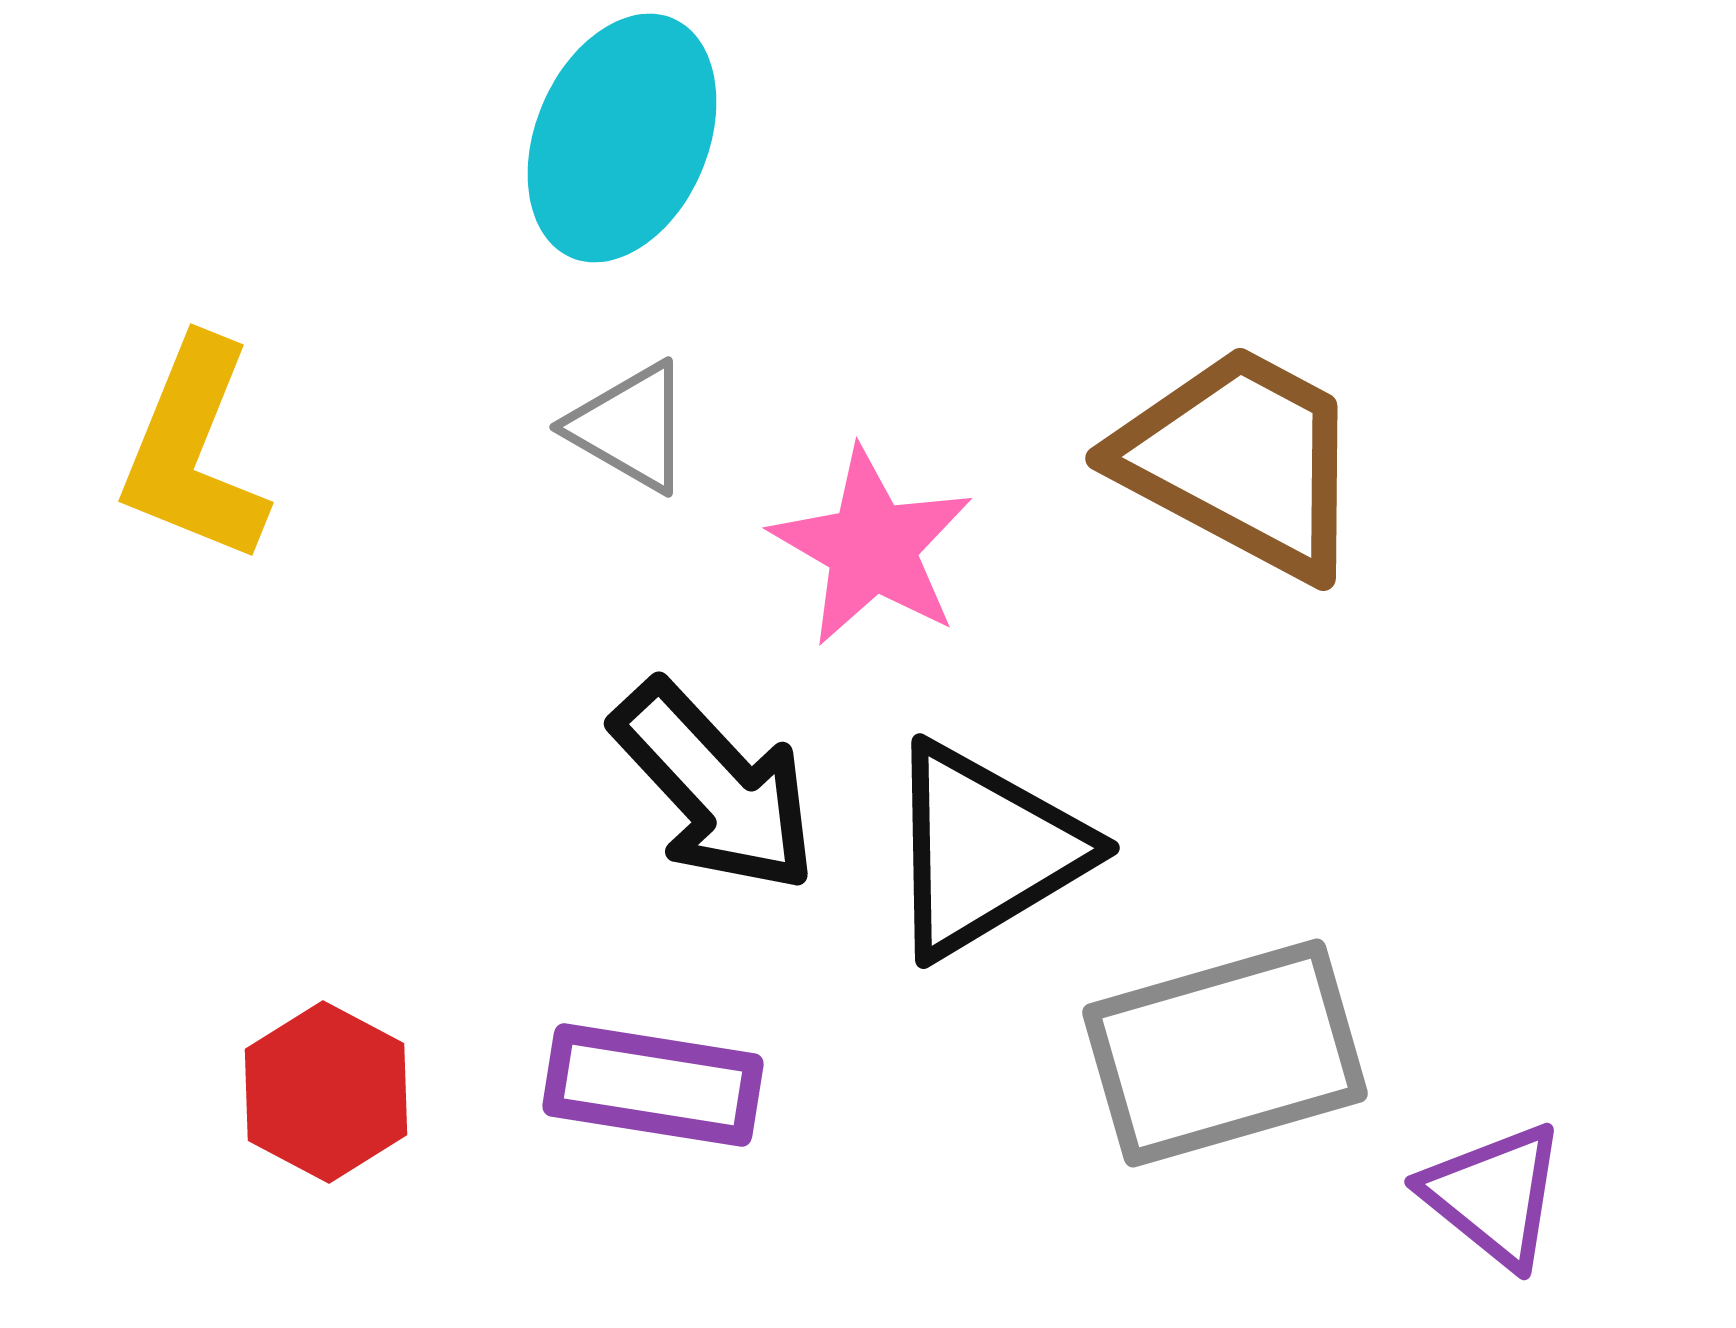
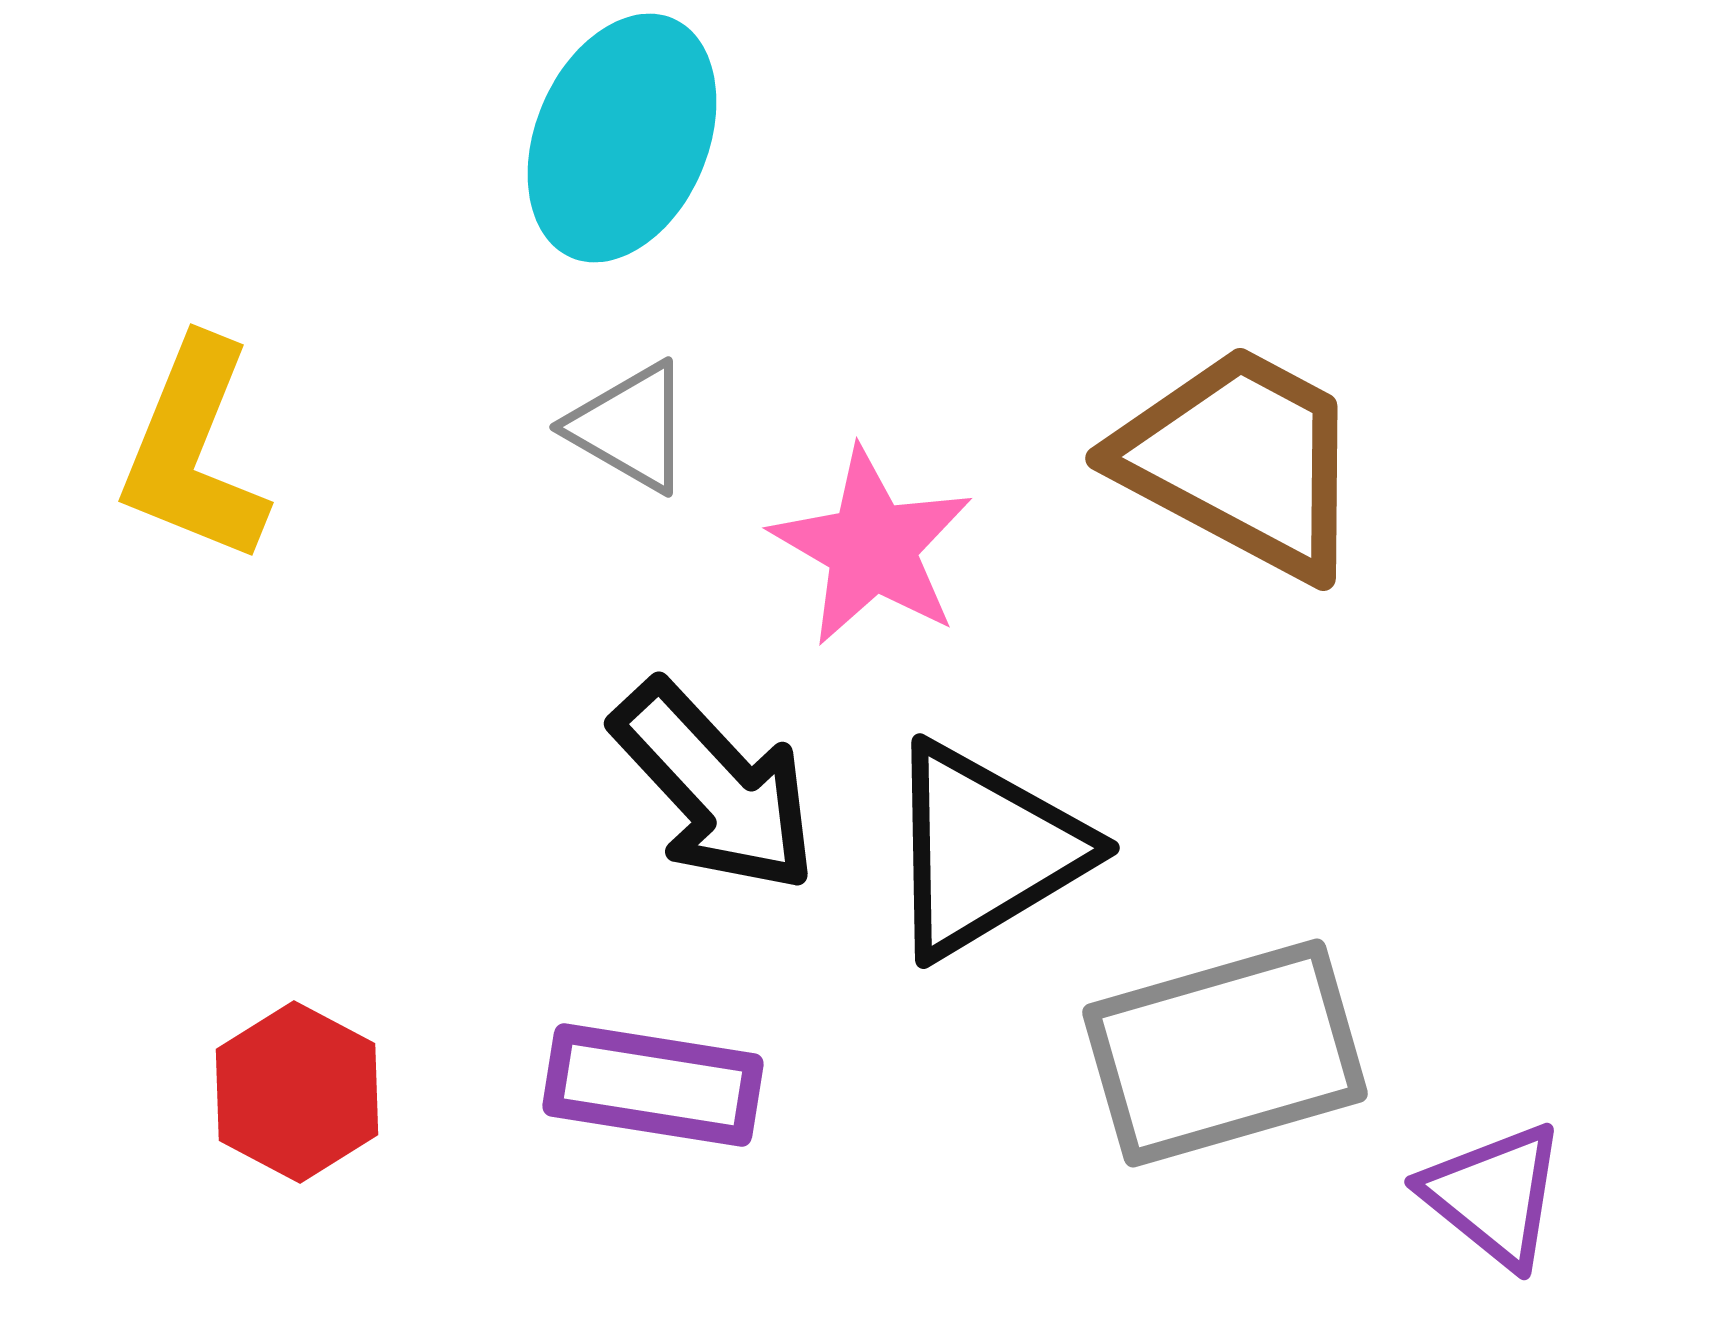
red hexagon: moved 29 px left
